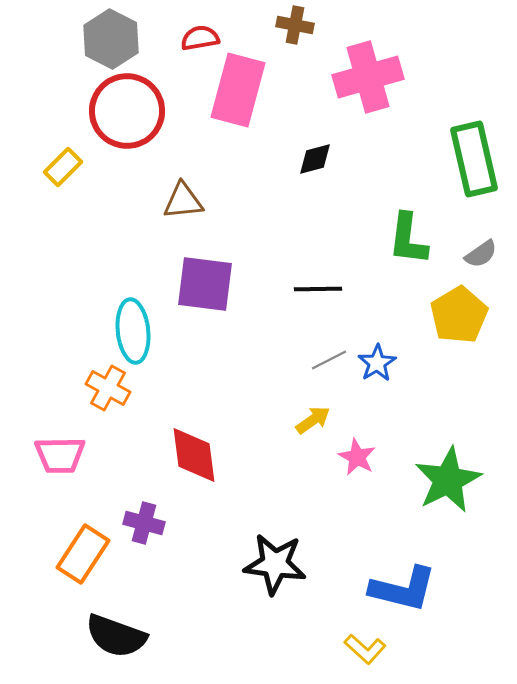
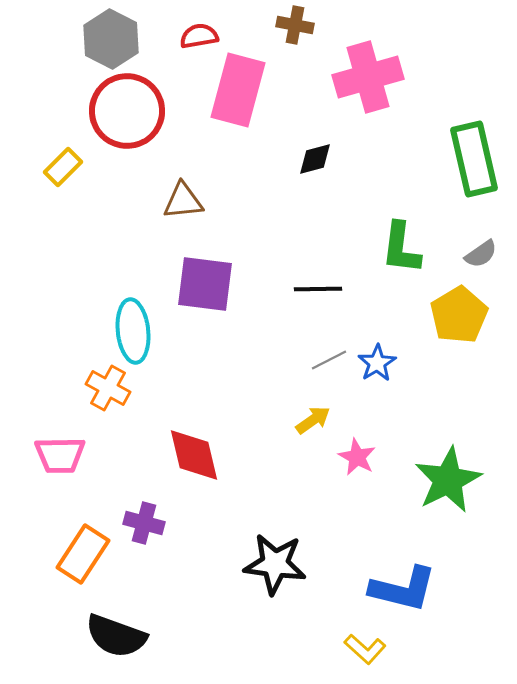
red semicircle: moved 1 px left, 2 px up
green L-shape: moved 7 px left, 9 px down
red diamond: rotated 6 degrees counterclockwise
